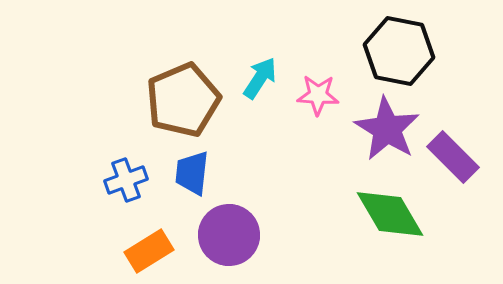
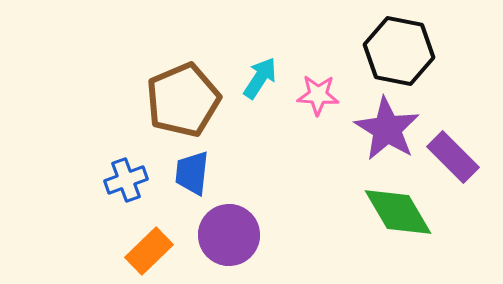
green diamond: moved 8 px right, 2 px up
orange rectangle: rotated 12 degrees counterclockwise
